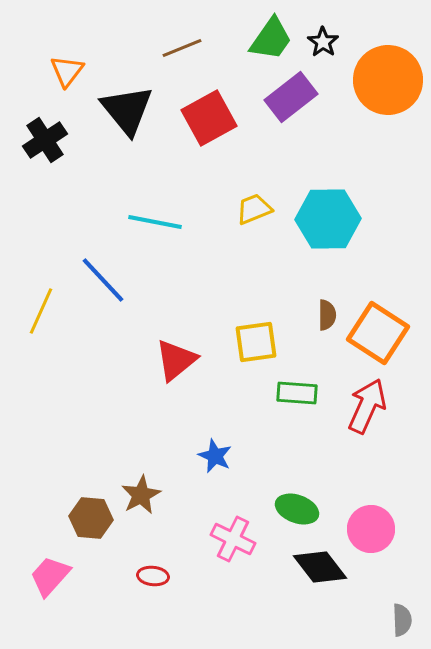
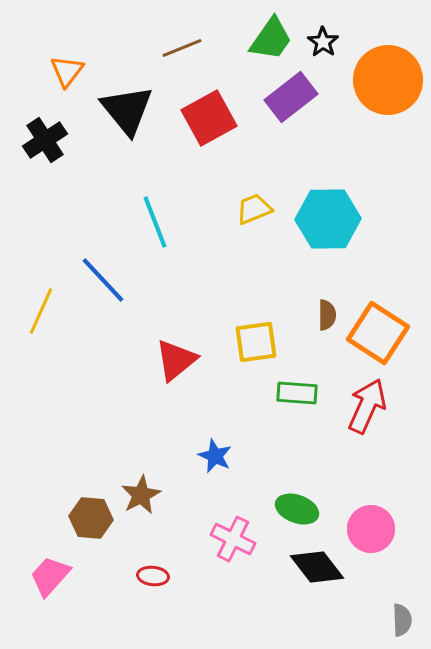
cyan line: rotated 58 degrees clockwise
black diamond: moved 3 px left
